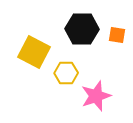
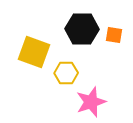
orange square: moved 3 px left
yellow square: rotated 8 degrees counterclockwise
pink star: moved 5 px left, 6 px down
